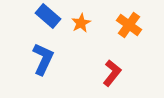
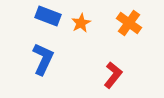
blue rectangle: rotated 20 degrees counterclockwise
orange cross: moved 2 px up
red L-shape: moved 1 px right, 2 px down
